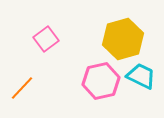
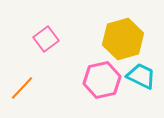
pink hexagon: moved 1 px right, 1 px up
